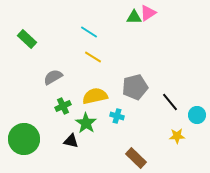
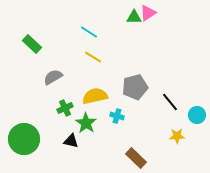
green rectangle: moved 5 px right, 5 px down
green cross: moved 2 px right, 2 px down
